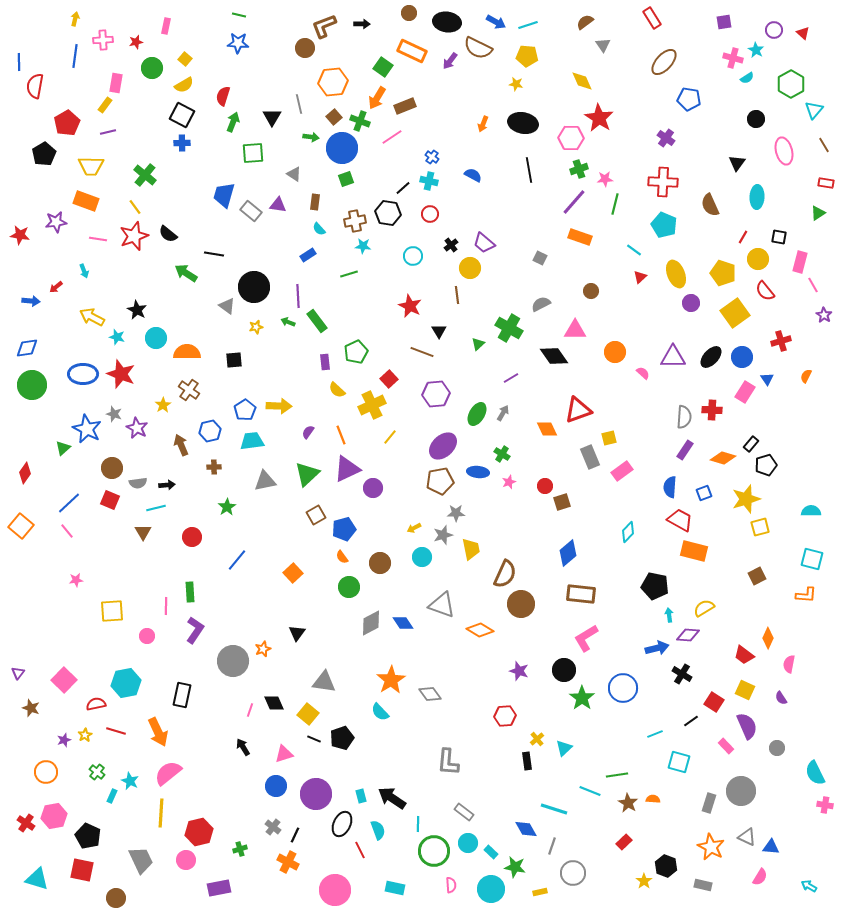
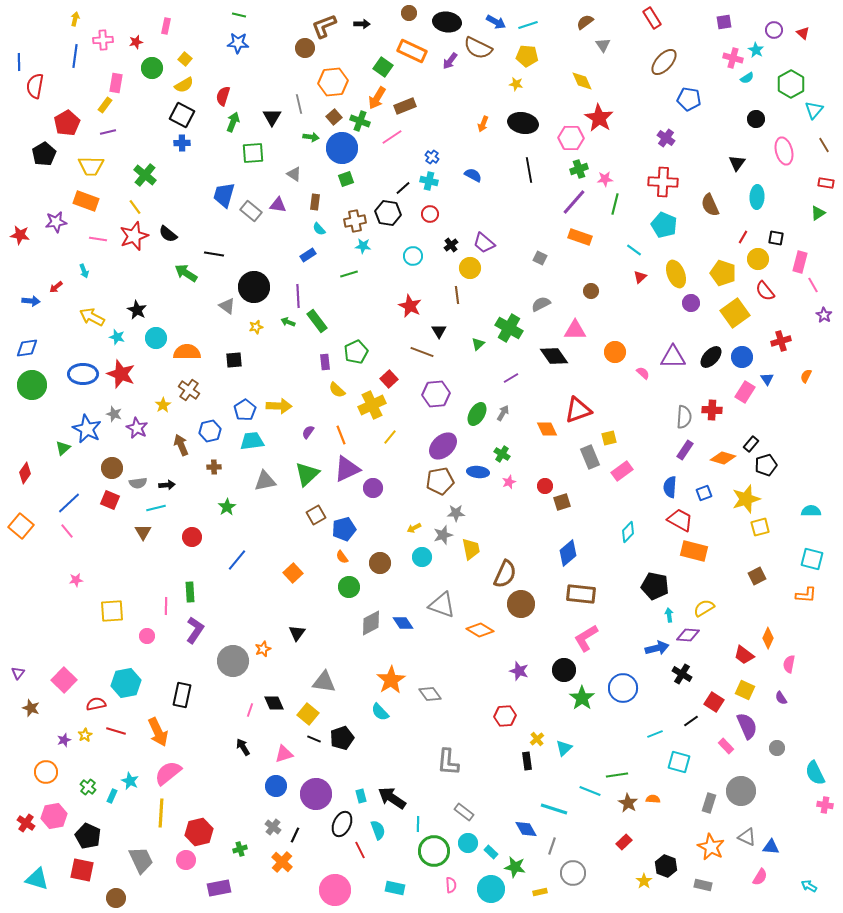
black square at (779, 237): moved 3 px left, 1 px down
green cross at (97, 772): moved 9 px left, 15 px down
orange cross at (288, 862): moved 6 px left; rotated 15 degrees clockwise
